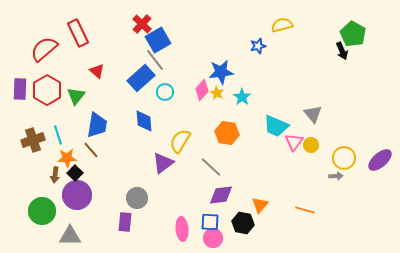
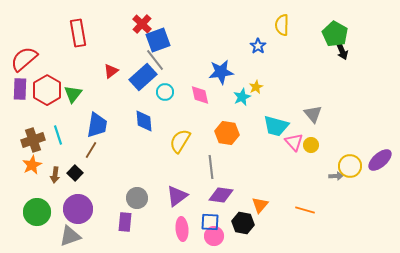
yellow semicircle at (282, 25): rotated 75 degrees counterclockwise
red rectangle at (78, 33): rotated 16 degrees clockwise
green pentagon at (353, 34): moved 18 px left
blue square at (158, 40): rotated 10 degrees clockwise
blue star at (258, 46): rotated 21 degrees counterclockwise
red semicircle at (44, 49): moved 20 px left, 10 px down
red triangle at (97, 71): moved 14 px right; rotated 42 degrees clockwise
blue rectangle at (141, 78): moved 2 px right, 1 px up
pink diamond at (202, 90): moved 2 px left, 5 px down; rotated 55 degrees counterclockwise
yellow star at (217, 93): moved 39 px right, 6 px up; rotated 16 degrees clockwise
green triangle at (76, 96): moved 3 px left, 2 px up
cyan star at (242, 97): rotated 12 degrees clockwise
cyan trapezoid at (276, 126): rotated 8 degrees counterclockwise
pink triangle at (294, 142): rotated 18 degrees counterclockwise
brown line at (91, 150): rotated 72 degrees clockwise
orange star at (67, 158): moved 35 px left, 7 px down; rotated 24 degrees counterclockwise
yellow circle at (344, 158): moved 6 px right, 8 px down
purple triangle at (163, 163): moved 14 px right, 33 px down
gray line at (211, 167): rotated 40 degrees clockwise
purple circle at (77, 195): moved 1 px right, 14 px down
purple diamond at (221, 195): rotated 15 degrees clockwise
green circle at (42, 211): moved 5 px left, 1 px down
gray triangle at (70, 236): rotated 20 degrees counterclockwise
pink circle at (213, 238): moved 1 px right, 2 px up
